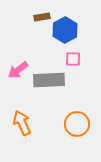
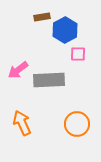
pink square: moved 5 px right, 5 px up
